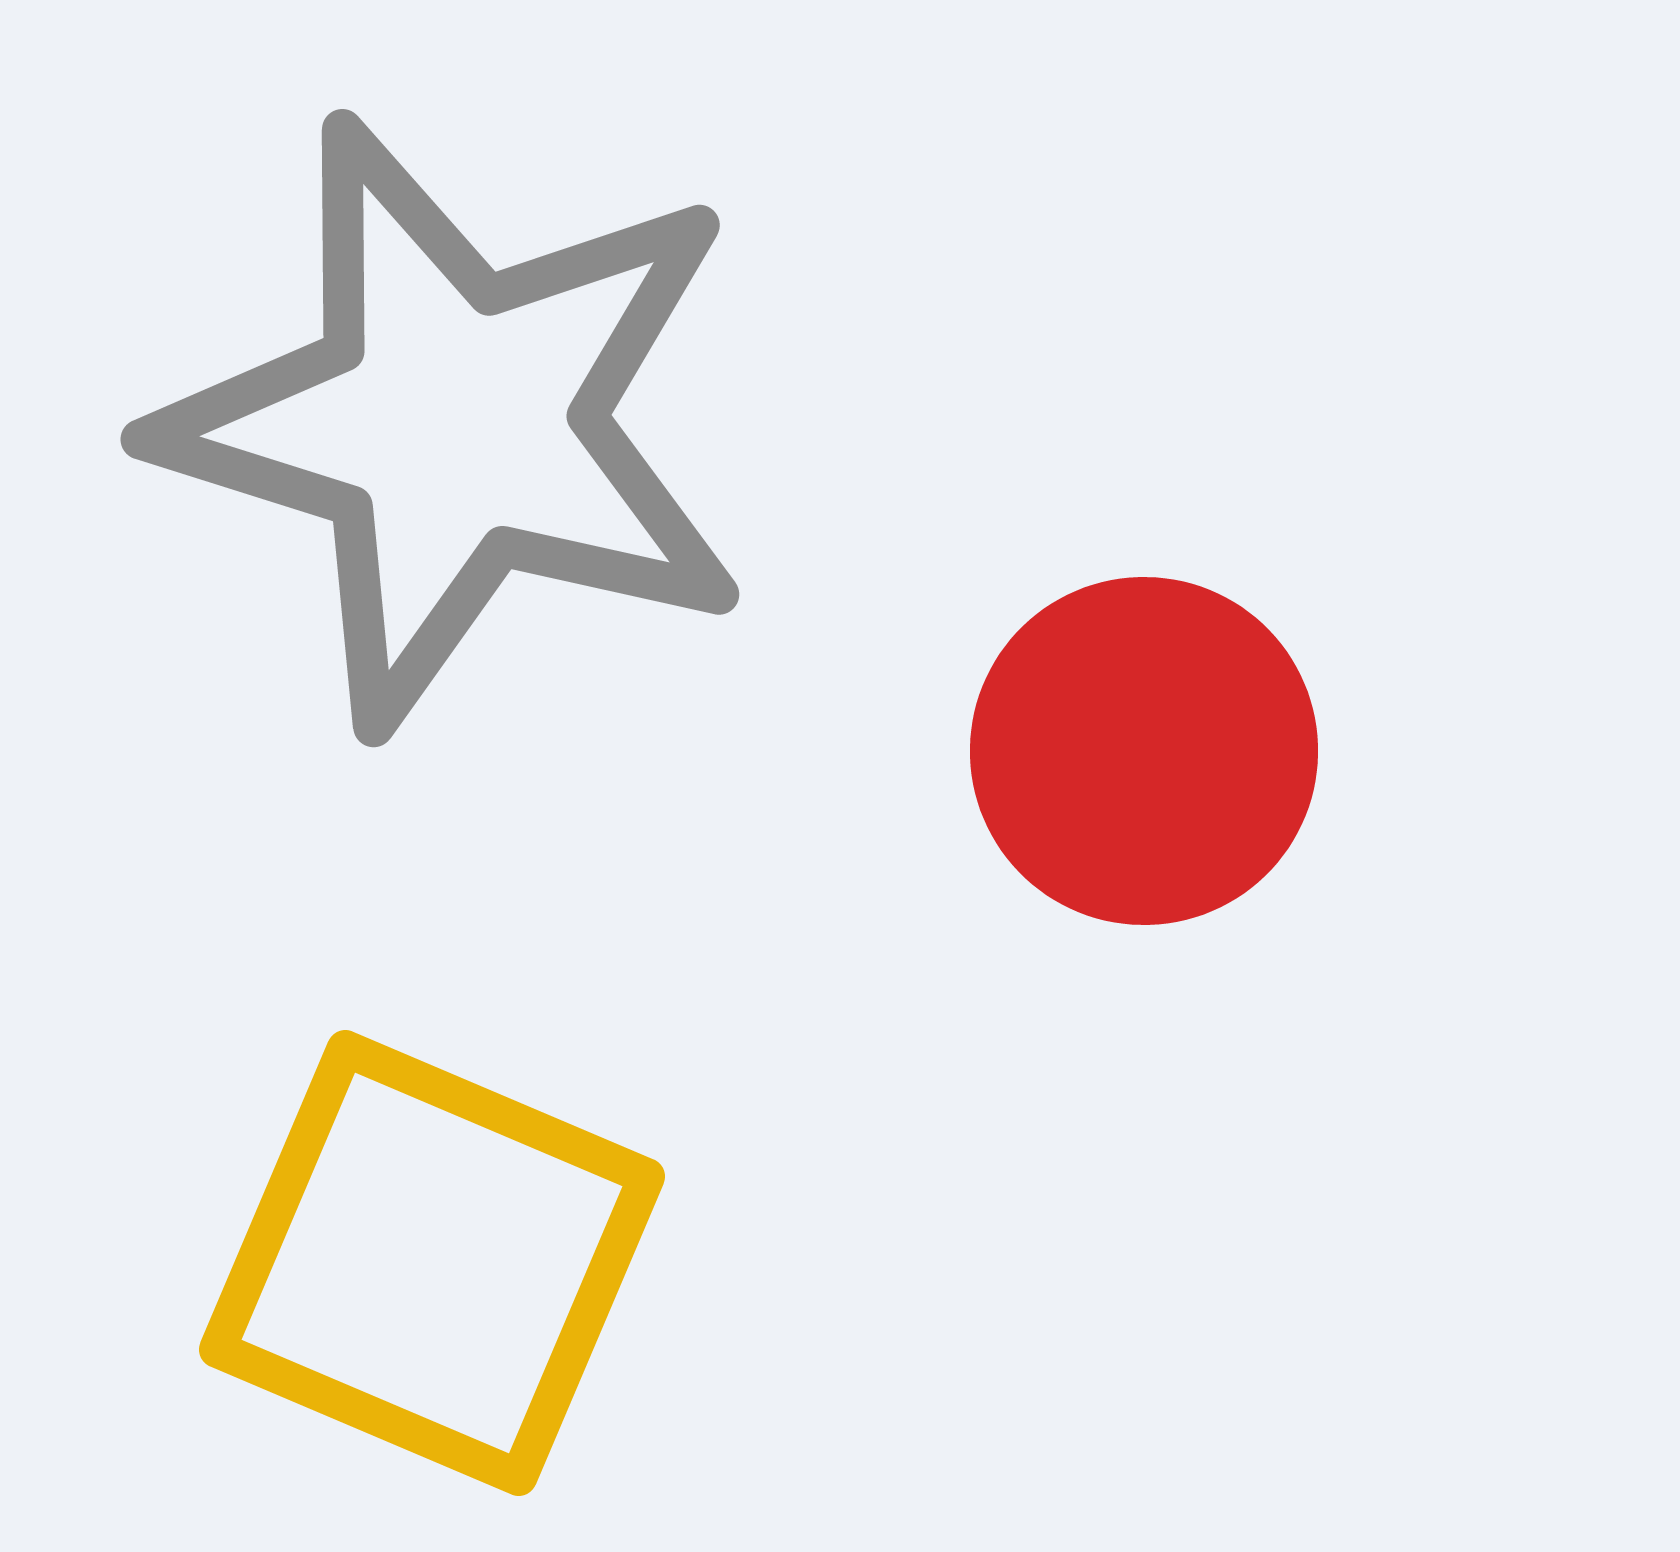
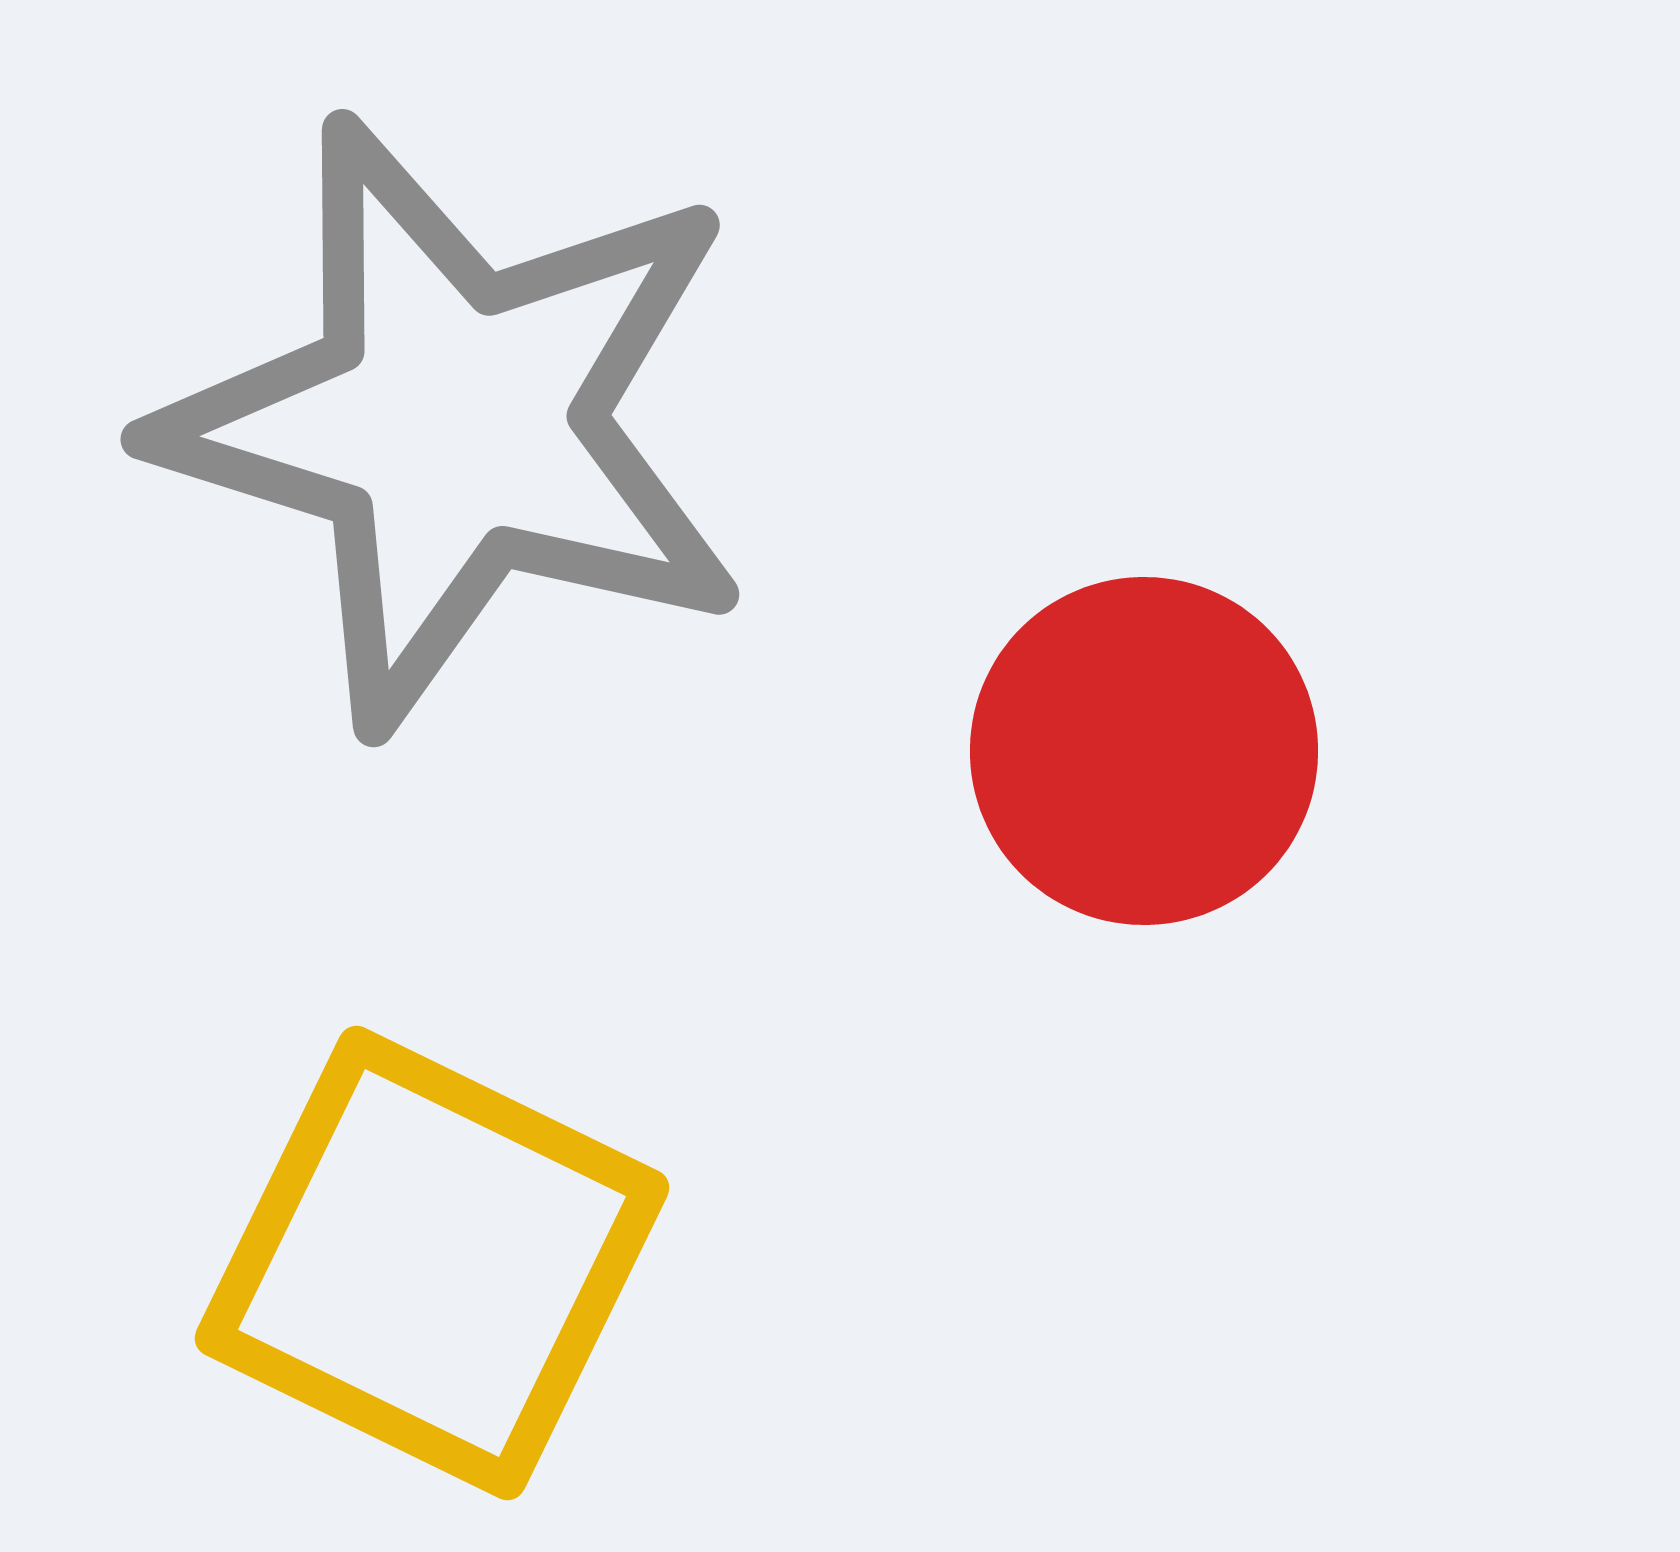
yellow square: rotated 3 degrees clockwise
